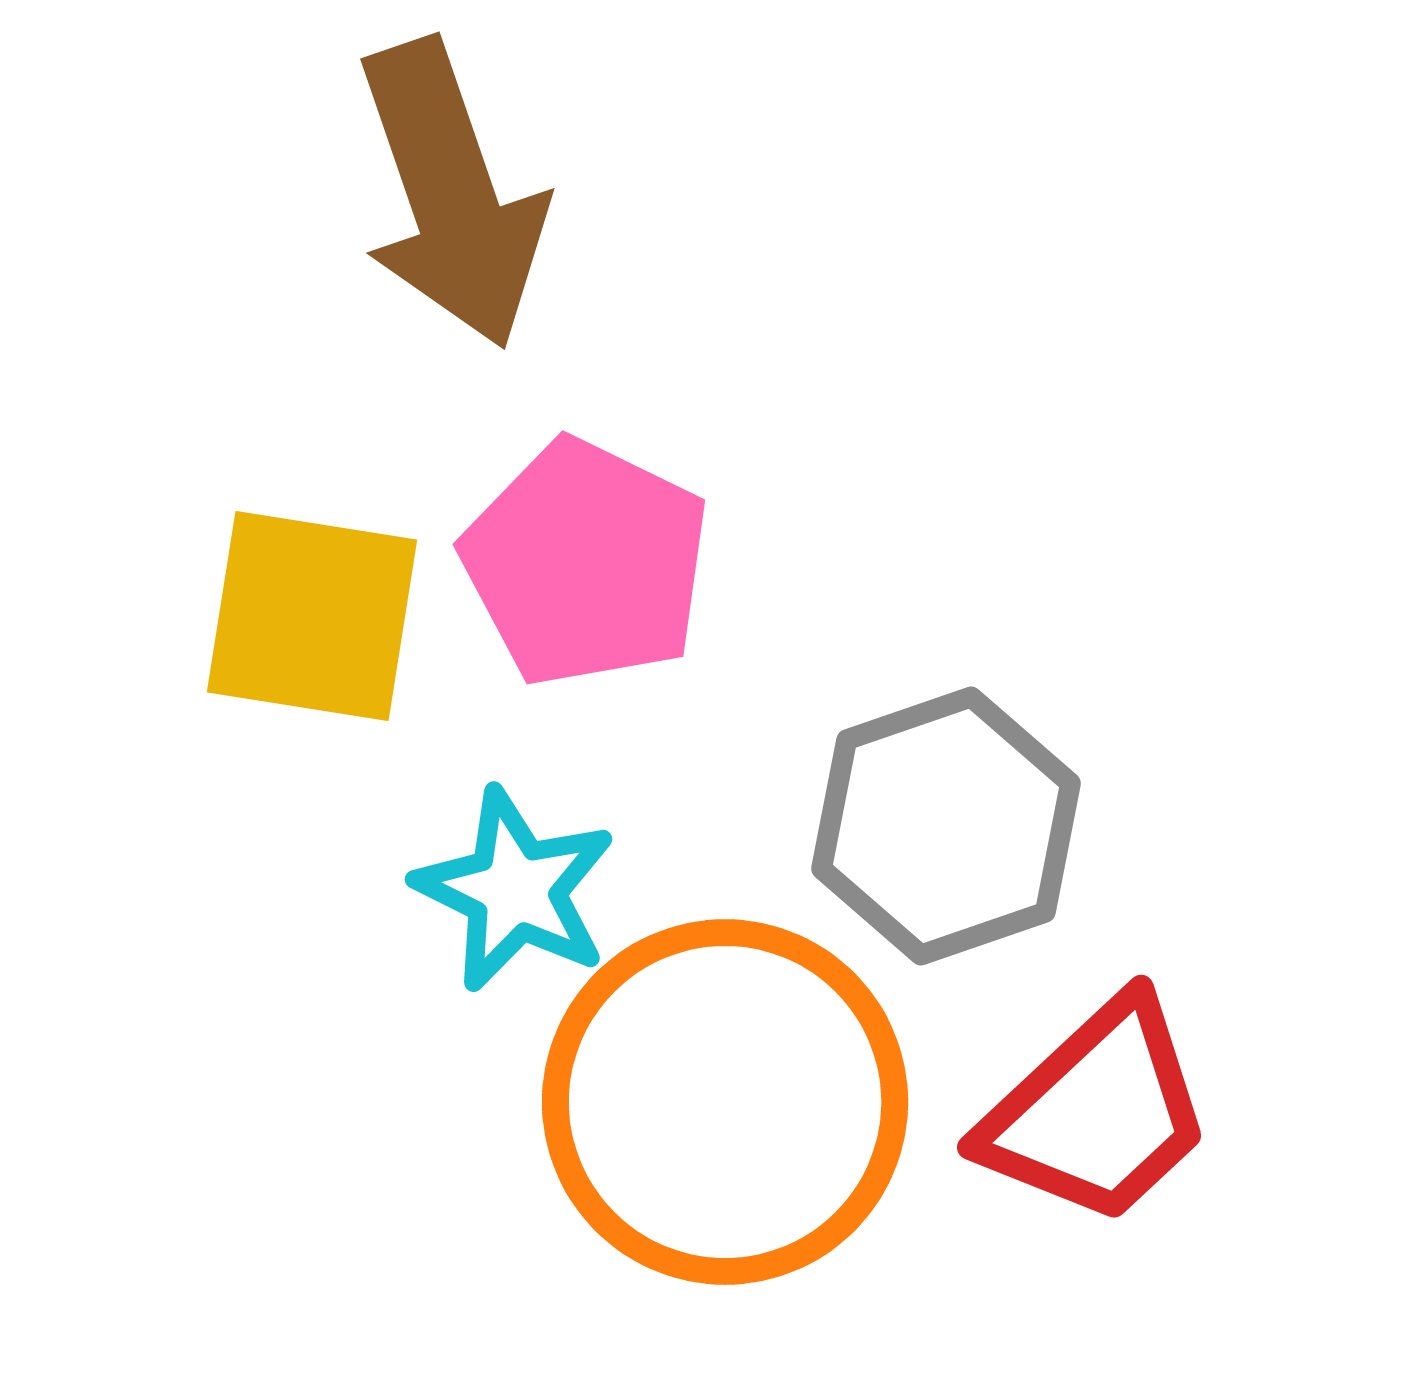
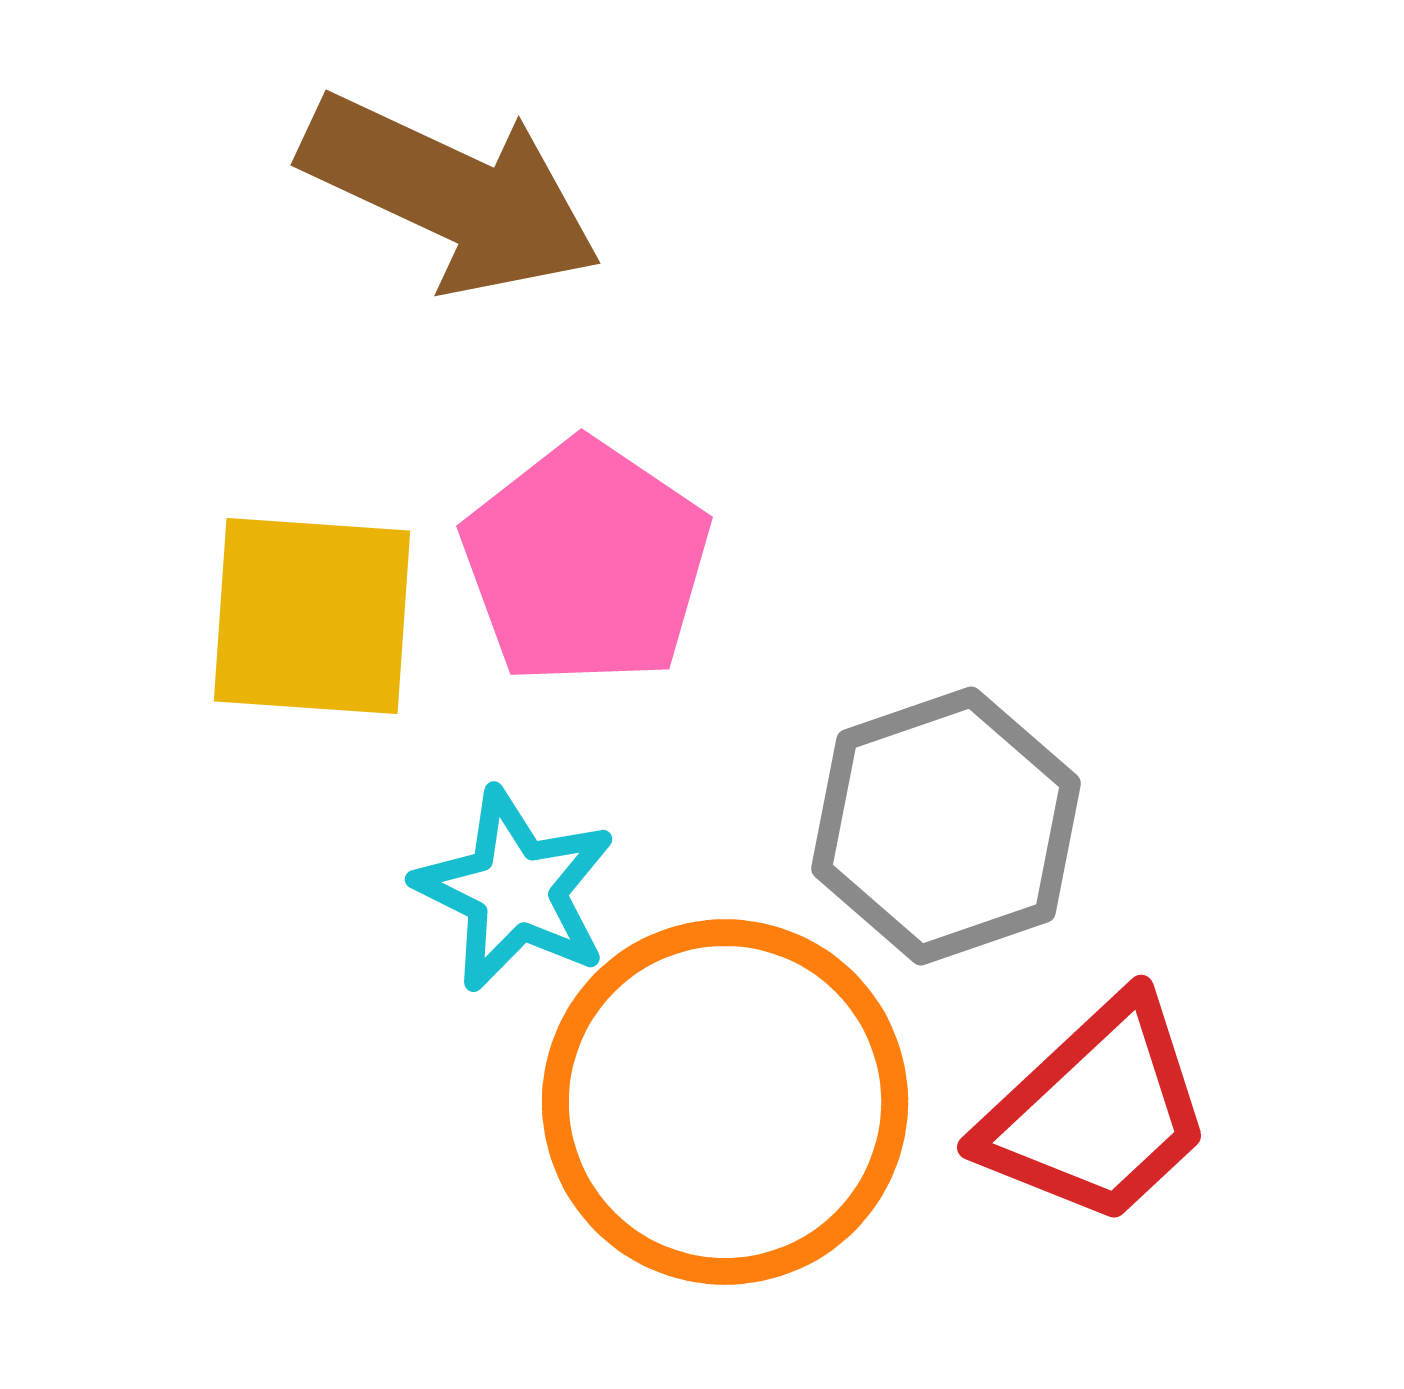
brown arrow: rotated 46 degrees counterclockwise
pink pentagon: rotated 8 degrees clockwise
yellow square: rotated 5 degrees counterclockwise
